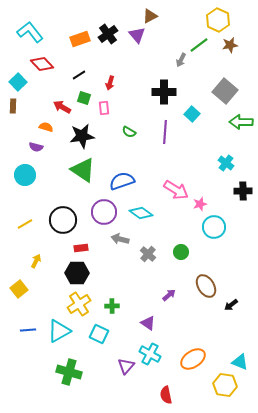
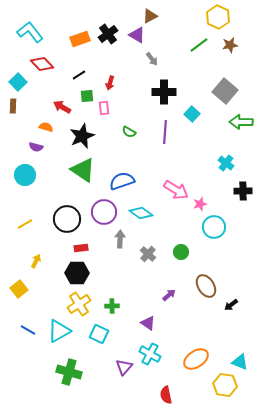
yellow hexagon at (218, 20): moved 3 px up
purple triangle at (137, 35): rotated 18 degrees counterclockwise
gray arrow at (181, 60): moved 29 px left, 1 px up; rotated 64 degrees counterclockwise
green square at (84, 98): moved 3 px right, 2 px up; rotated 24 degrees counterclockwise
black star at (82, 136): rotated 15 degrees counterclockwise
black circle at (63, 220): moved 4 px right, 1 px up
gray arrow at (120, 239): rotated 78 degrees clockwise
blue line at (28, 330): rotated 35 degrees clockwise
orange ellipse at (193, 359): moved 3 px right
purple triangle at (126, 366): moved 2 px left, 1 px down
